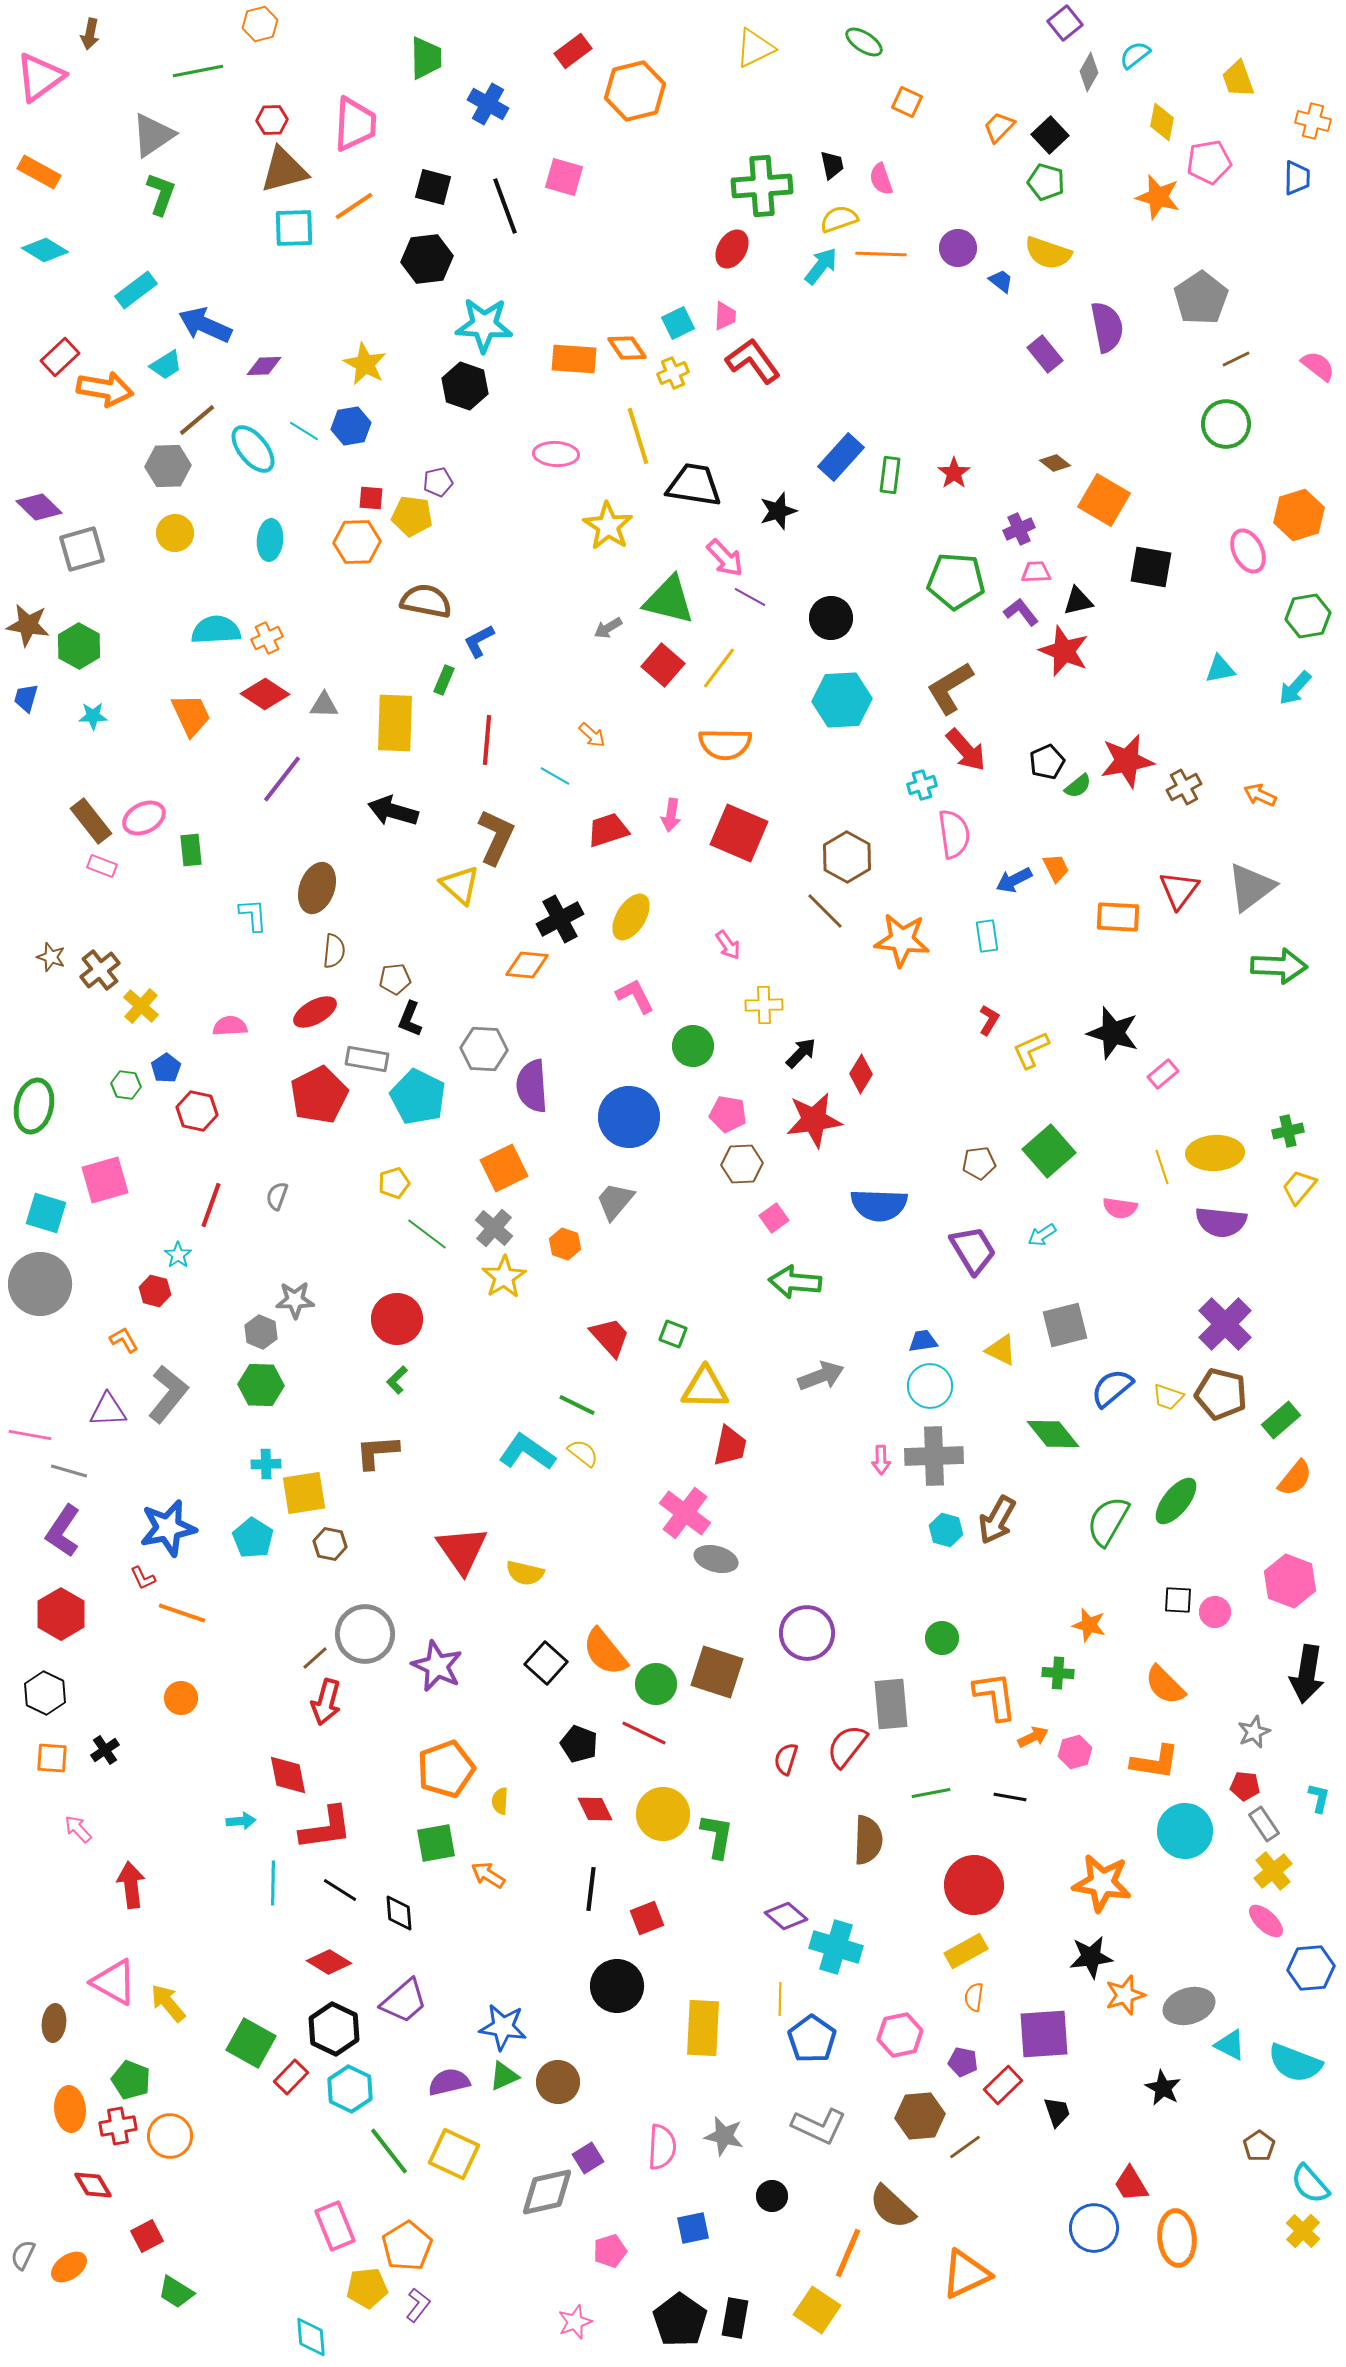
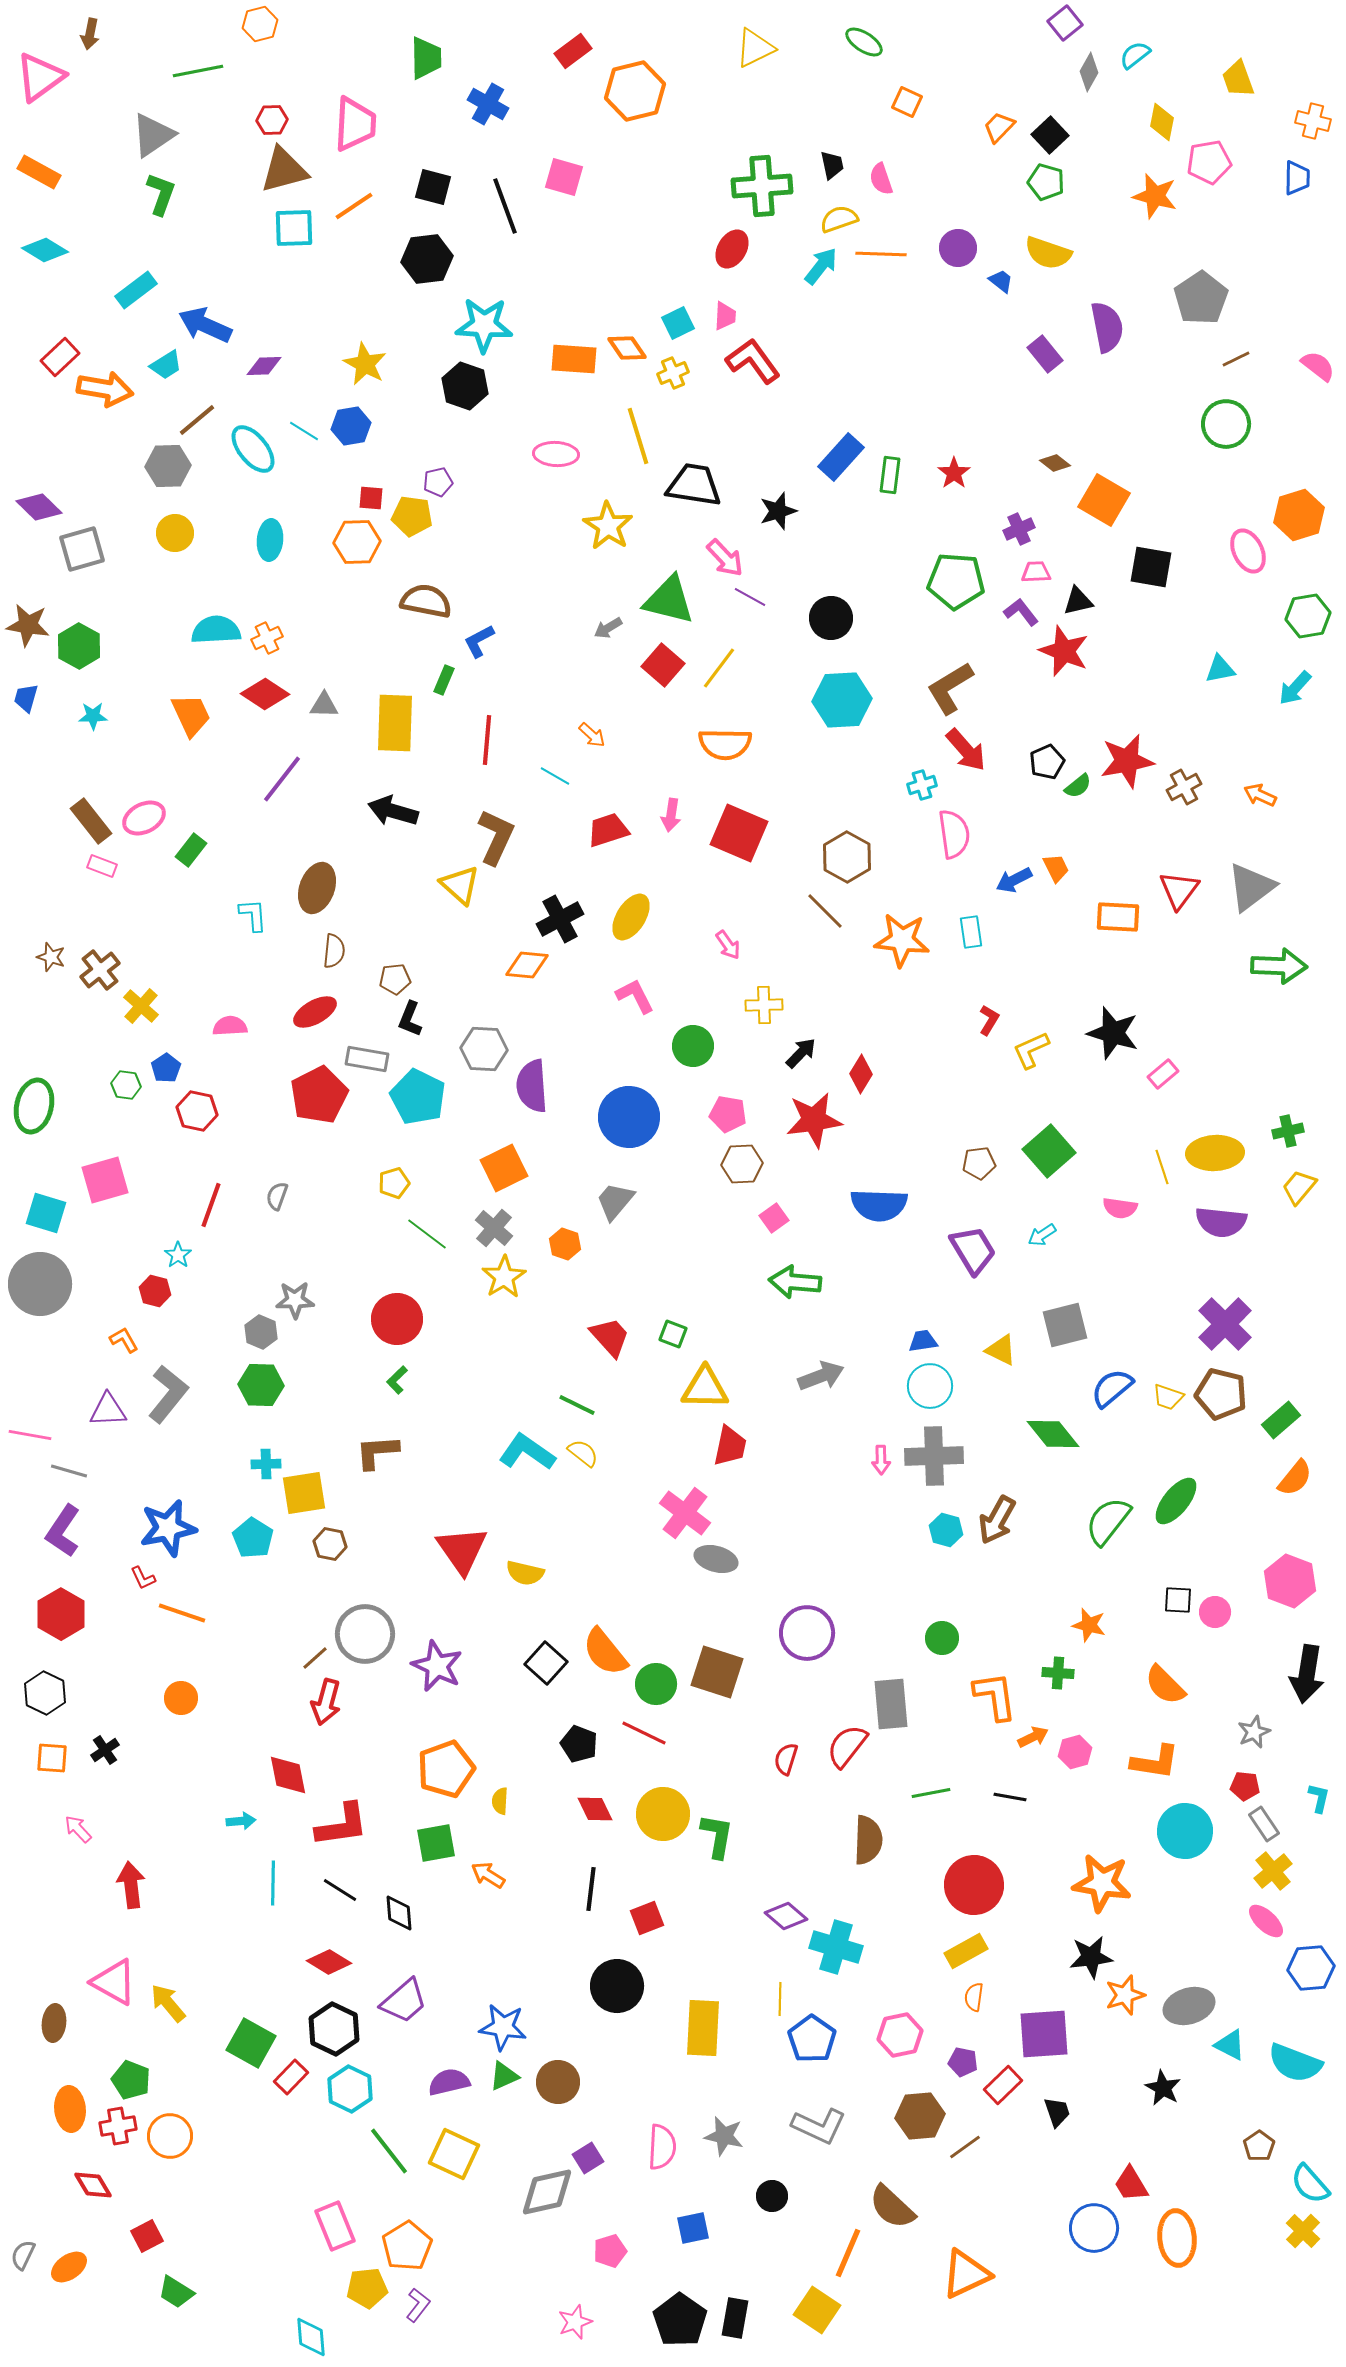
orange star at (1158, 197): moved 3 px left, 1 px up
green rectangle at (191, 850): rotated 44 degrees clockwise
cyan rectangle at (987, 936): moved 16 px left, 4 px up
green semicircle at (1108, 1521): rotated 8 degrees clockwise
red L-shape at (326, 1828): moved 16 px right, 3 px up
